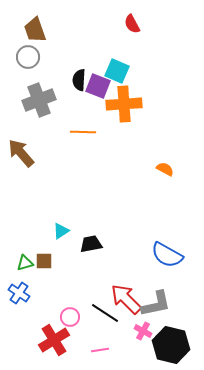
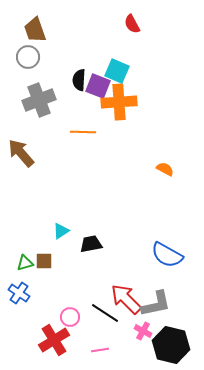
orange cross: moved 5 px left, 2 px up
